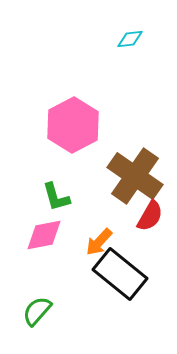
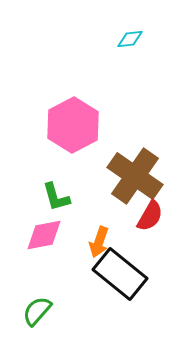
orange arrow: rotated 24 degrees counterclockwise
